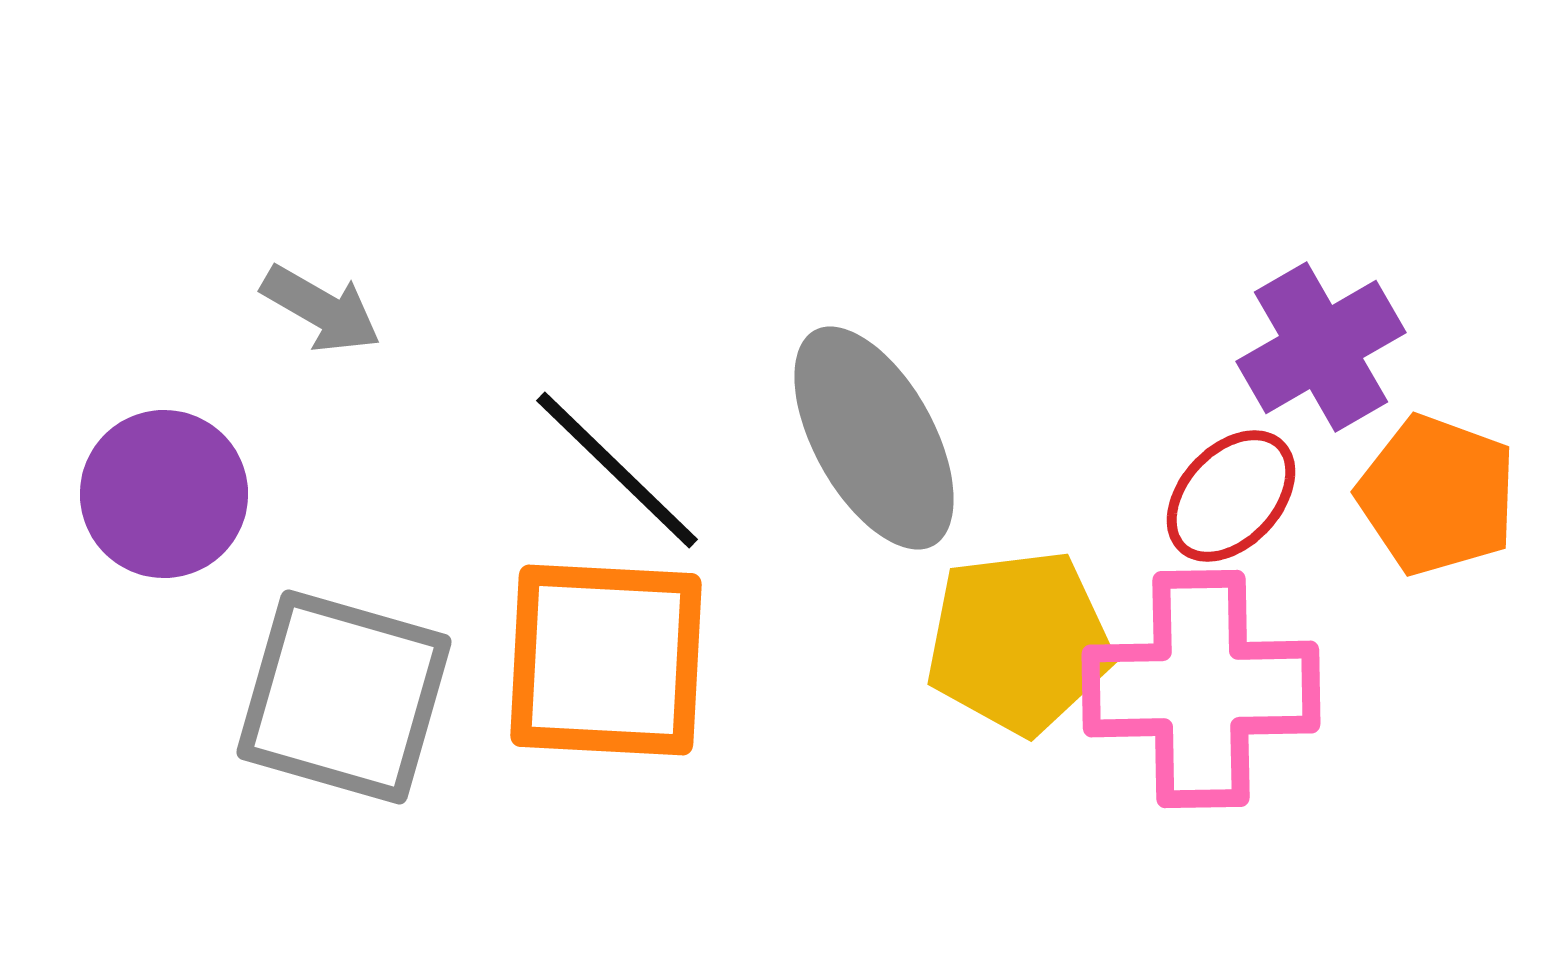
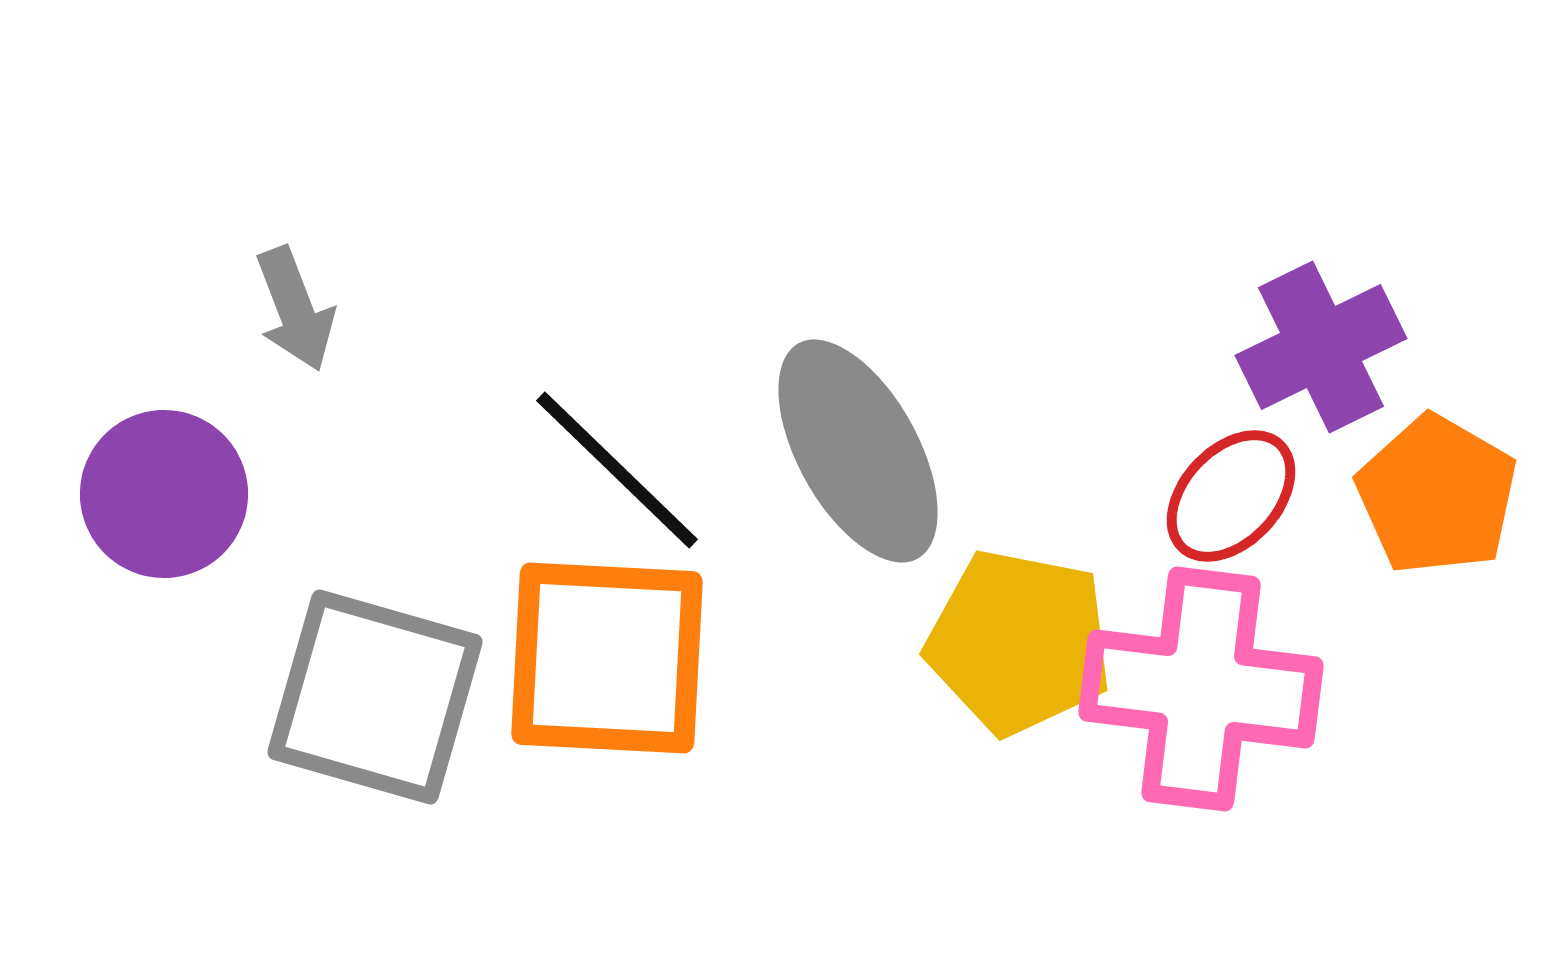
gray arrow: moved 26 px left; rotated 39 degrees clockwise
purple cross: rotated 4 degrees clockwise
gray ellipse: moved 16 px left, 13 px down
orange pentagon: rotated 10 degrees clockwise
yellow pentagon: rotated 18 degrees clockwise
orange square: moved 1 px right, 2 px up
pink cross: rotated 8 degrees clockwise
gray square: moved 31 px right
